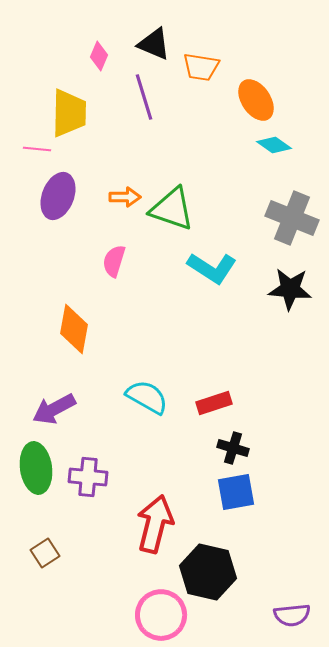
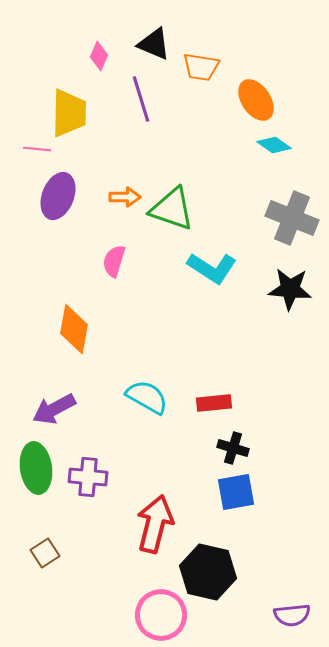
purple line: moved 3 px left, 2 px down
red rectangle: rotated 12 degrees clockwise
